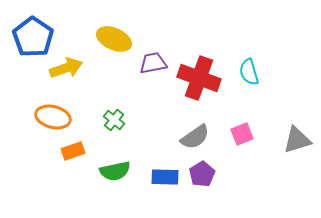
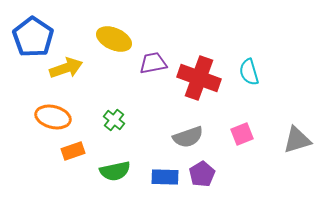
gray semicircle: moved 7 px left; rotated 16 degrees clockwise
